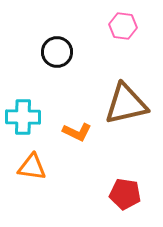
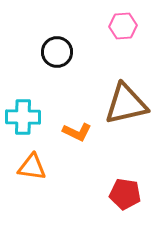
pink hexagon: rotated 12 degrees counterclockwise
